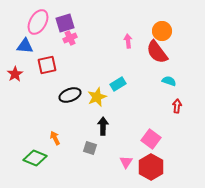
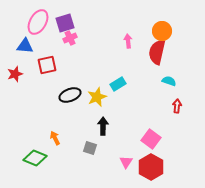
red semicircle: rotated 50 degrees clockwise
red star: rotated 14 degrees clockwise
